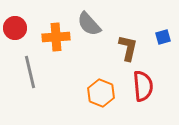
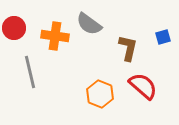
gray semicircle: rotated 12 degrees counterclockwise
red circle: moved 1 px left
orange cross: moved 1 px left, 1 px up; rotated 12 degrees clockwise
red semicircle: rotated 44 degrees counterclockwise
orange hexagon: moved 1 px left, 1 px down
